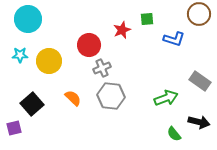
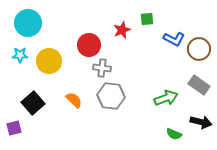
brown circle: moved 35 px down
cyan circle: moved 4 px down
blue L-shape: rotated 10 degrees clockwise
gray cross: rotated 30 degrees clockwise
gray rectangle: moved 1 px left, 4 px down
orange semicircle: moved 1 px right, 2 px down
black square: moved 1 px right, 1 px up
black arrow: moved 2 px right
green semicircle: rotated 28 degrees counterclockwise
